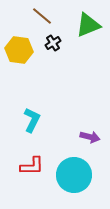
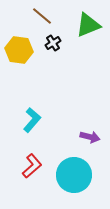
cyan L-shape: rotated 15 degrees clockwise
red L-shape: rotated 40 degrees counterclockwise
